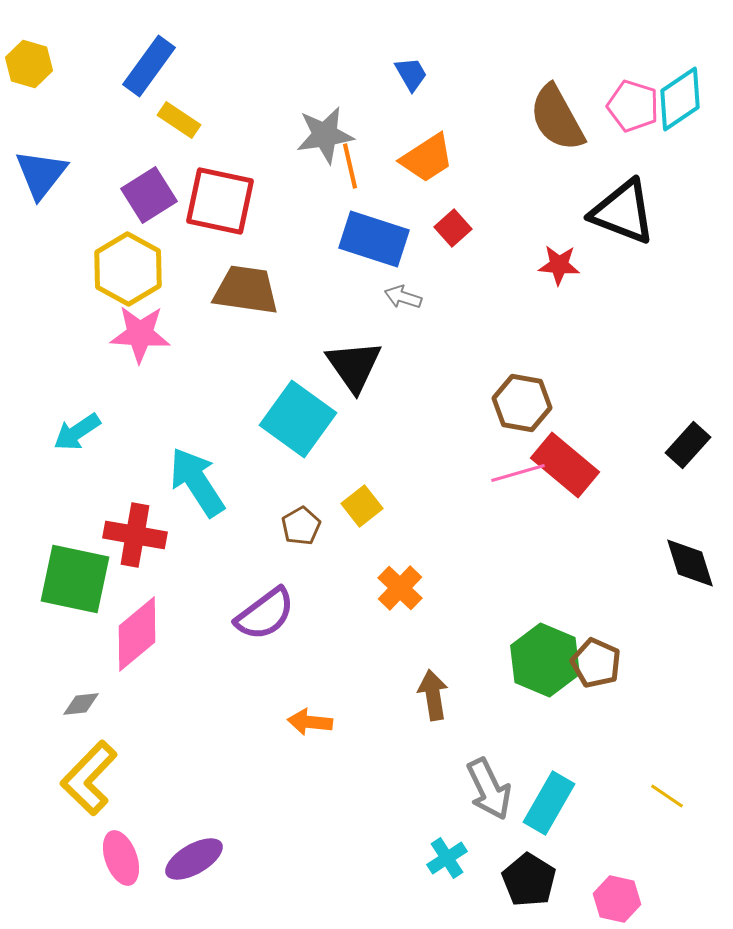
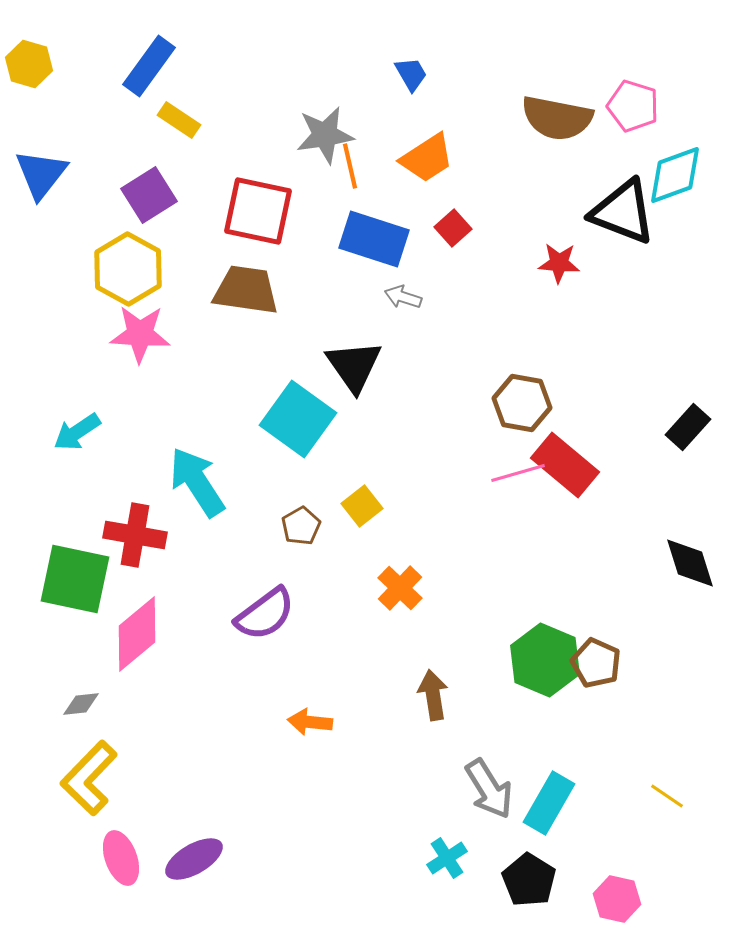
cyan diamond at (680, 99): moved 5 px left, 76 px down; rotated 14 degrees clockwise
brown semicircle at (557, 118): rotated 50 degrees counterclockwise
red square at (220, 201): moved 38 px right, 10 px down
red star at (559, 265): moved 2 px up
black rectangle at (688, 445): moved 18 px up
gray arrow at (489, 789): rotated 6 degrees counterclockwise
